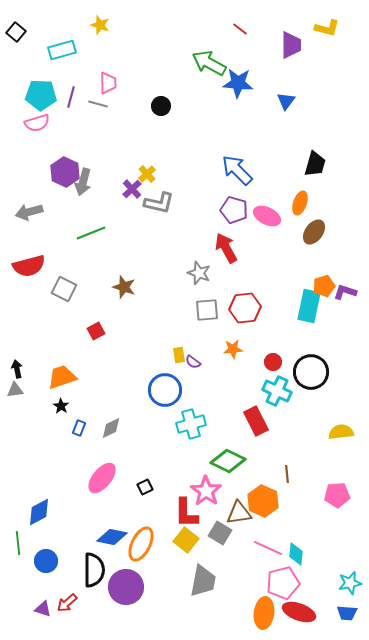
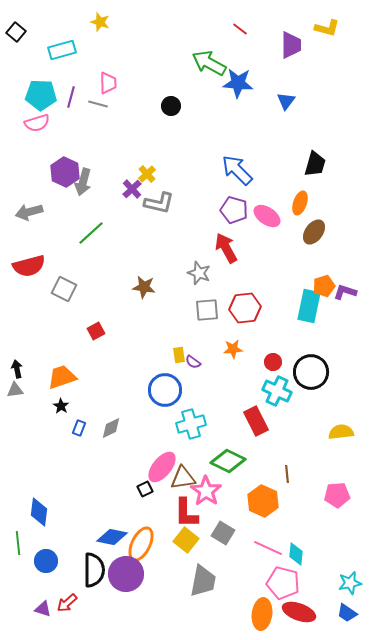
yellow star at (100, 25): moved 3 px up
black circle at (161, 106): moved 10 px right
pink ellipse at (267, 216): rotated 8 degrees clockwise
green line at (91, 233): rotated 20 degrees counterclockwise
brown star at (124, 287): moved 20 px right; rotated 10 degrees counterclockwise
pink ellipse at (102, 478): moved 60 px right, 11 px up
black square at (145, 487): moved 2 px down
blue diamond at (39, 512): rotated 56 degrees counterclockwise
brown triangle at (239, 513): moved 56 px left, 35 px up
gray square at (220, 533): moved 3 px right
pink pentagon at (283, 583): rotated 28 degrees clockwise
purple circle at (126, 587): moved 13 px up
orange ellipse at (264, 613): moved 2 px left, 1 px down
blue trapezoid at (347, 613): rotated 30 degrees clockwise
